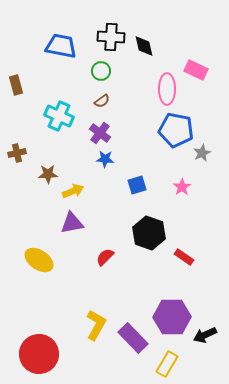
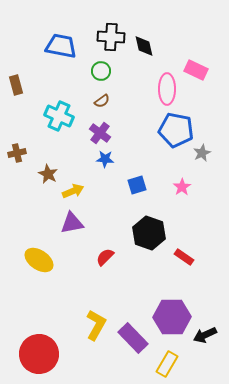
brown star: rotated 30 degrees clockwise
